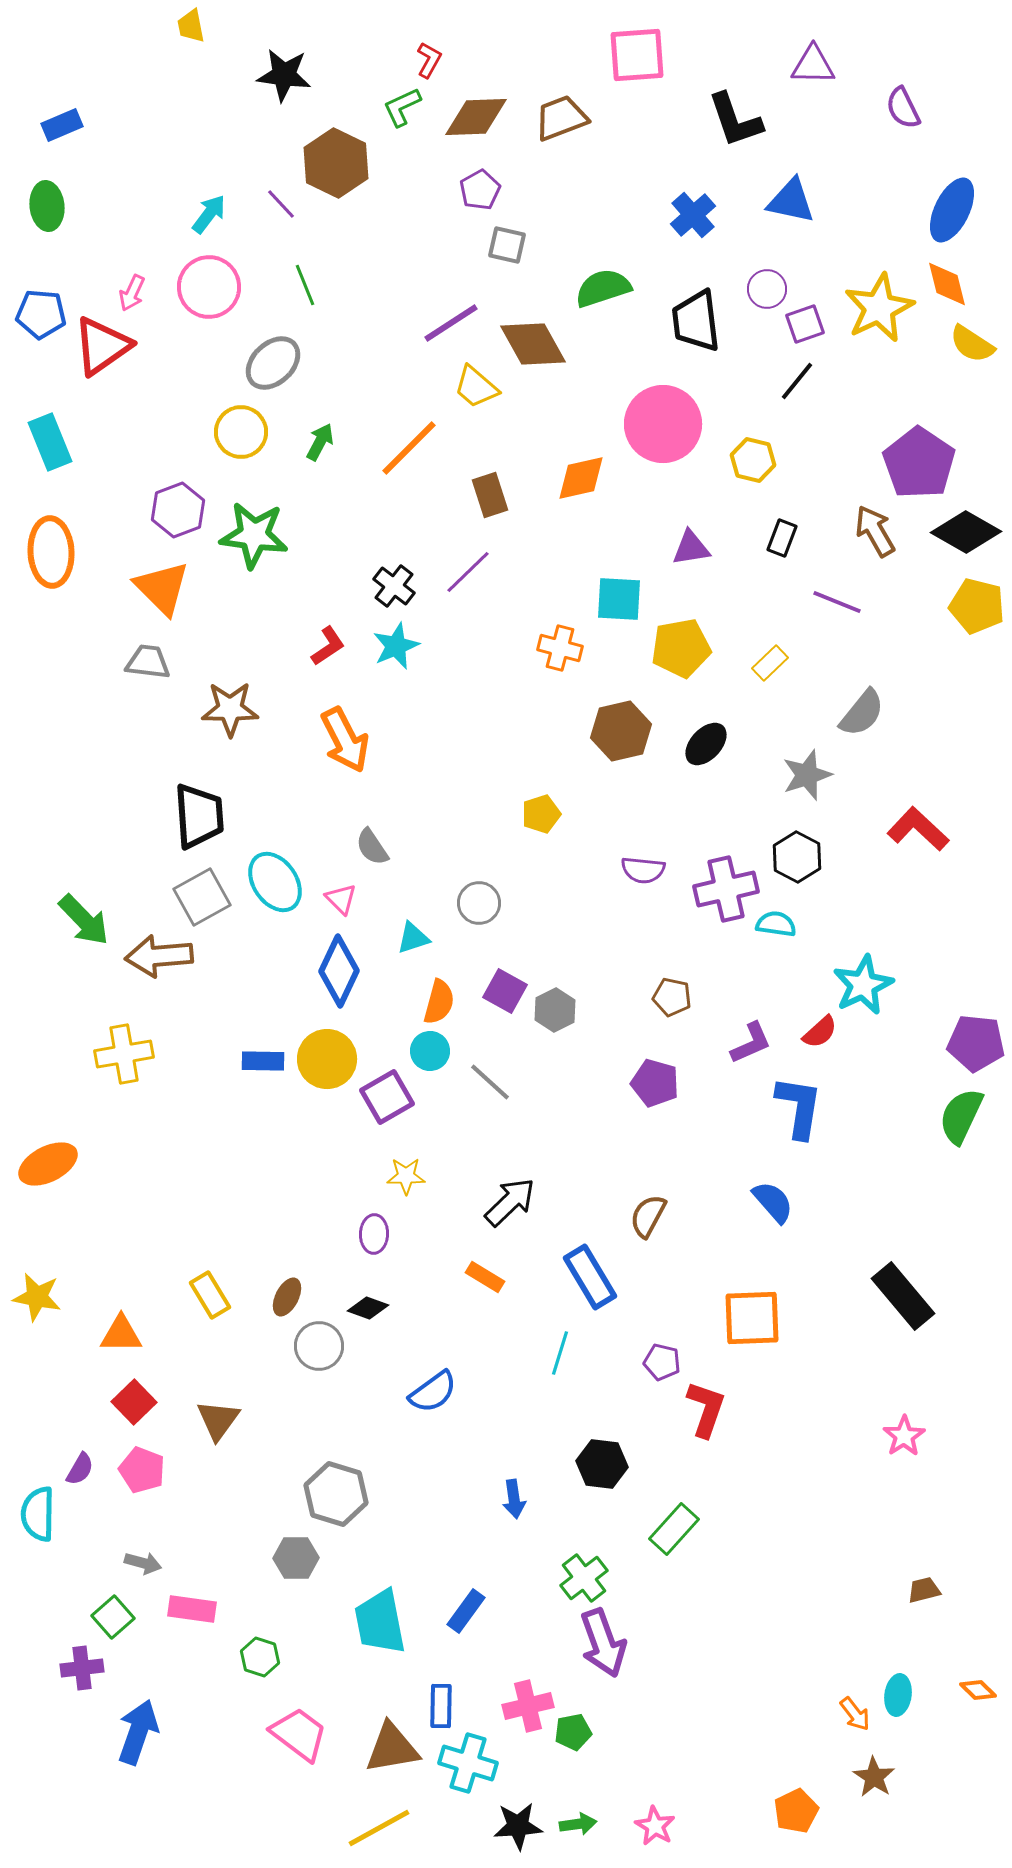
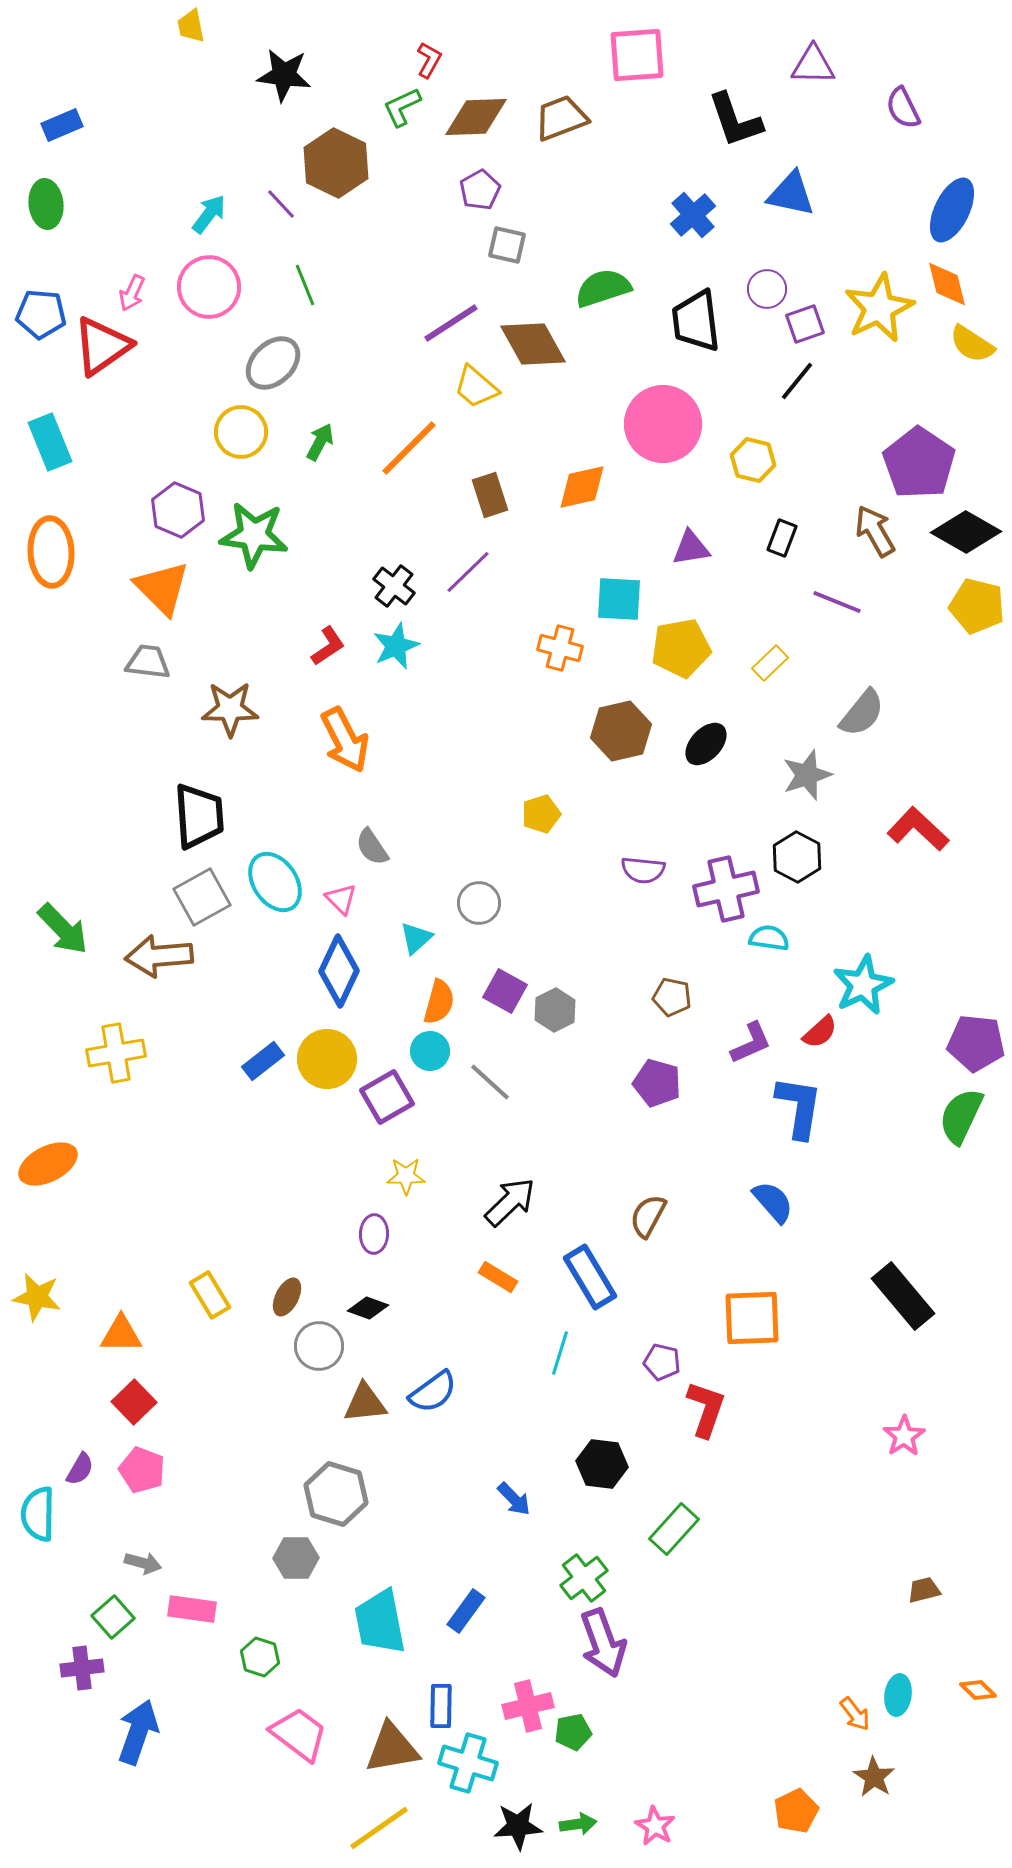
blue triangle at (791, 201): moved 7 px up
green ellipse at (47, 206): moved 1 px left, 2 px up
orange diamond at (581, 478): moved 1 px right, 9 px down
purple hexagon at (178, 510): rotated 16 degrees counterclockwise
green arrow at (84, 920): moved 21 px left, 9 px down
cyan semicircle at (776, 924): moved 7 px left, 14 px down
cyan triangle at (413, 938): moved 3 px right; rotated 24 degrees counterclockwise
yellow cross at (124, 1054): moved 8 px left, 1 px up
blue rectangle at (263, 1061): rotated 39 degrees counterclockwise
purple pentagon at (655, 1083): moved 2 px right
orange rectangle at (485, 1277): moved 13 px right
brown triangle at (218, 1420): moved 147 px right, 17 px up; rotated 48 degrees clockwise
blue arrow at (514, 1499): rotated 36 degrees counterclockwise
yellow line at (379, 1828): rotated 6 degrees counterclockwise
